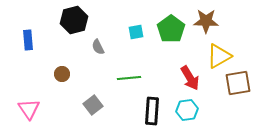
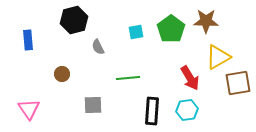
yellow triangle: moved 1 px left, 1 px down
green line: moved 1 px left
gray square: rotated 36 degrees clockwise
